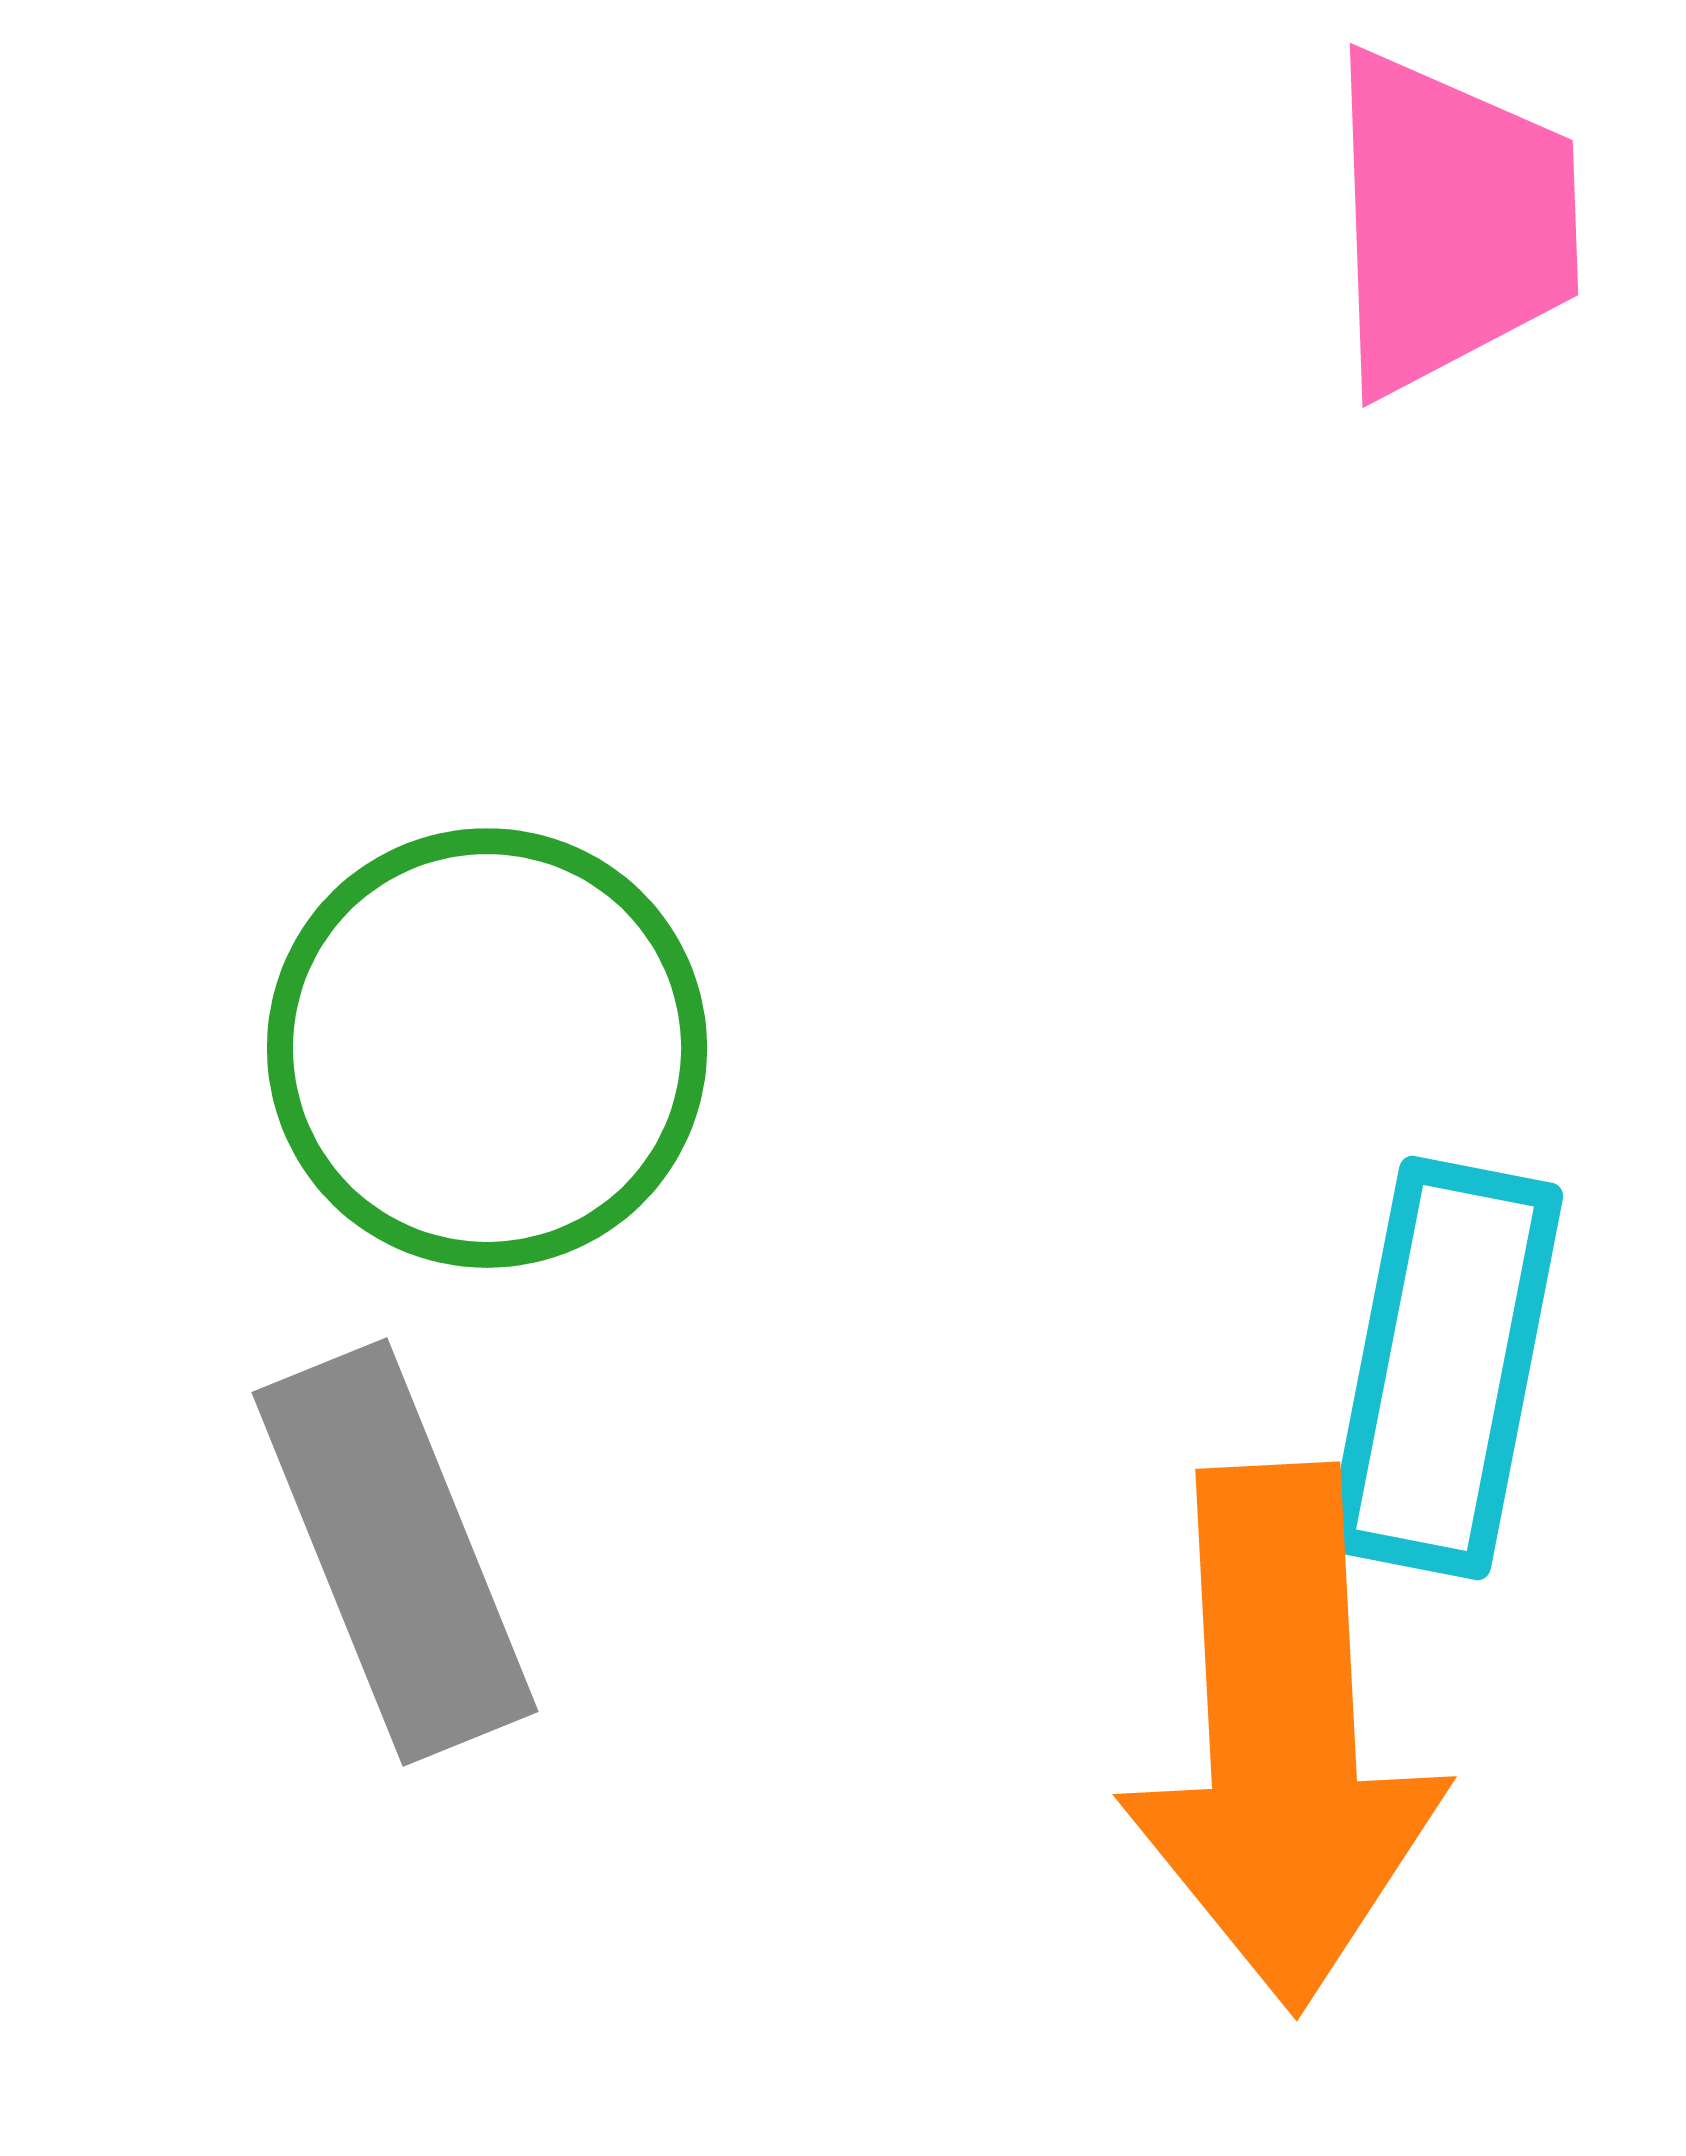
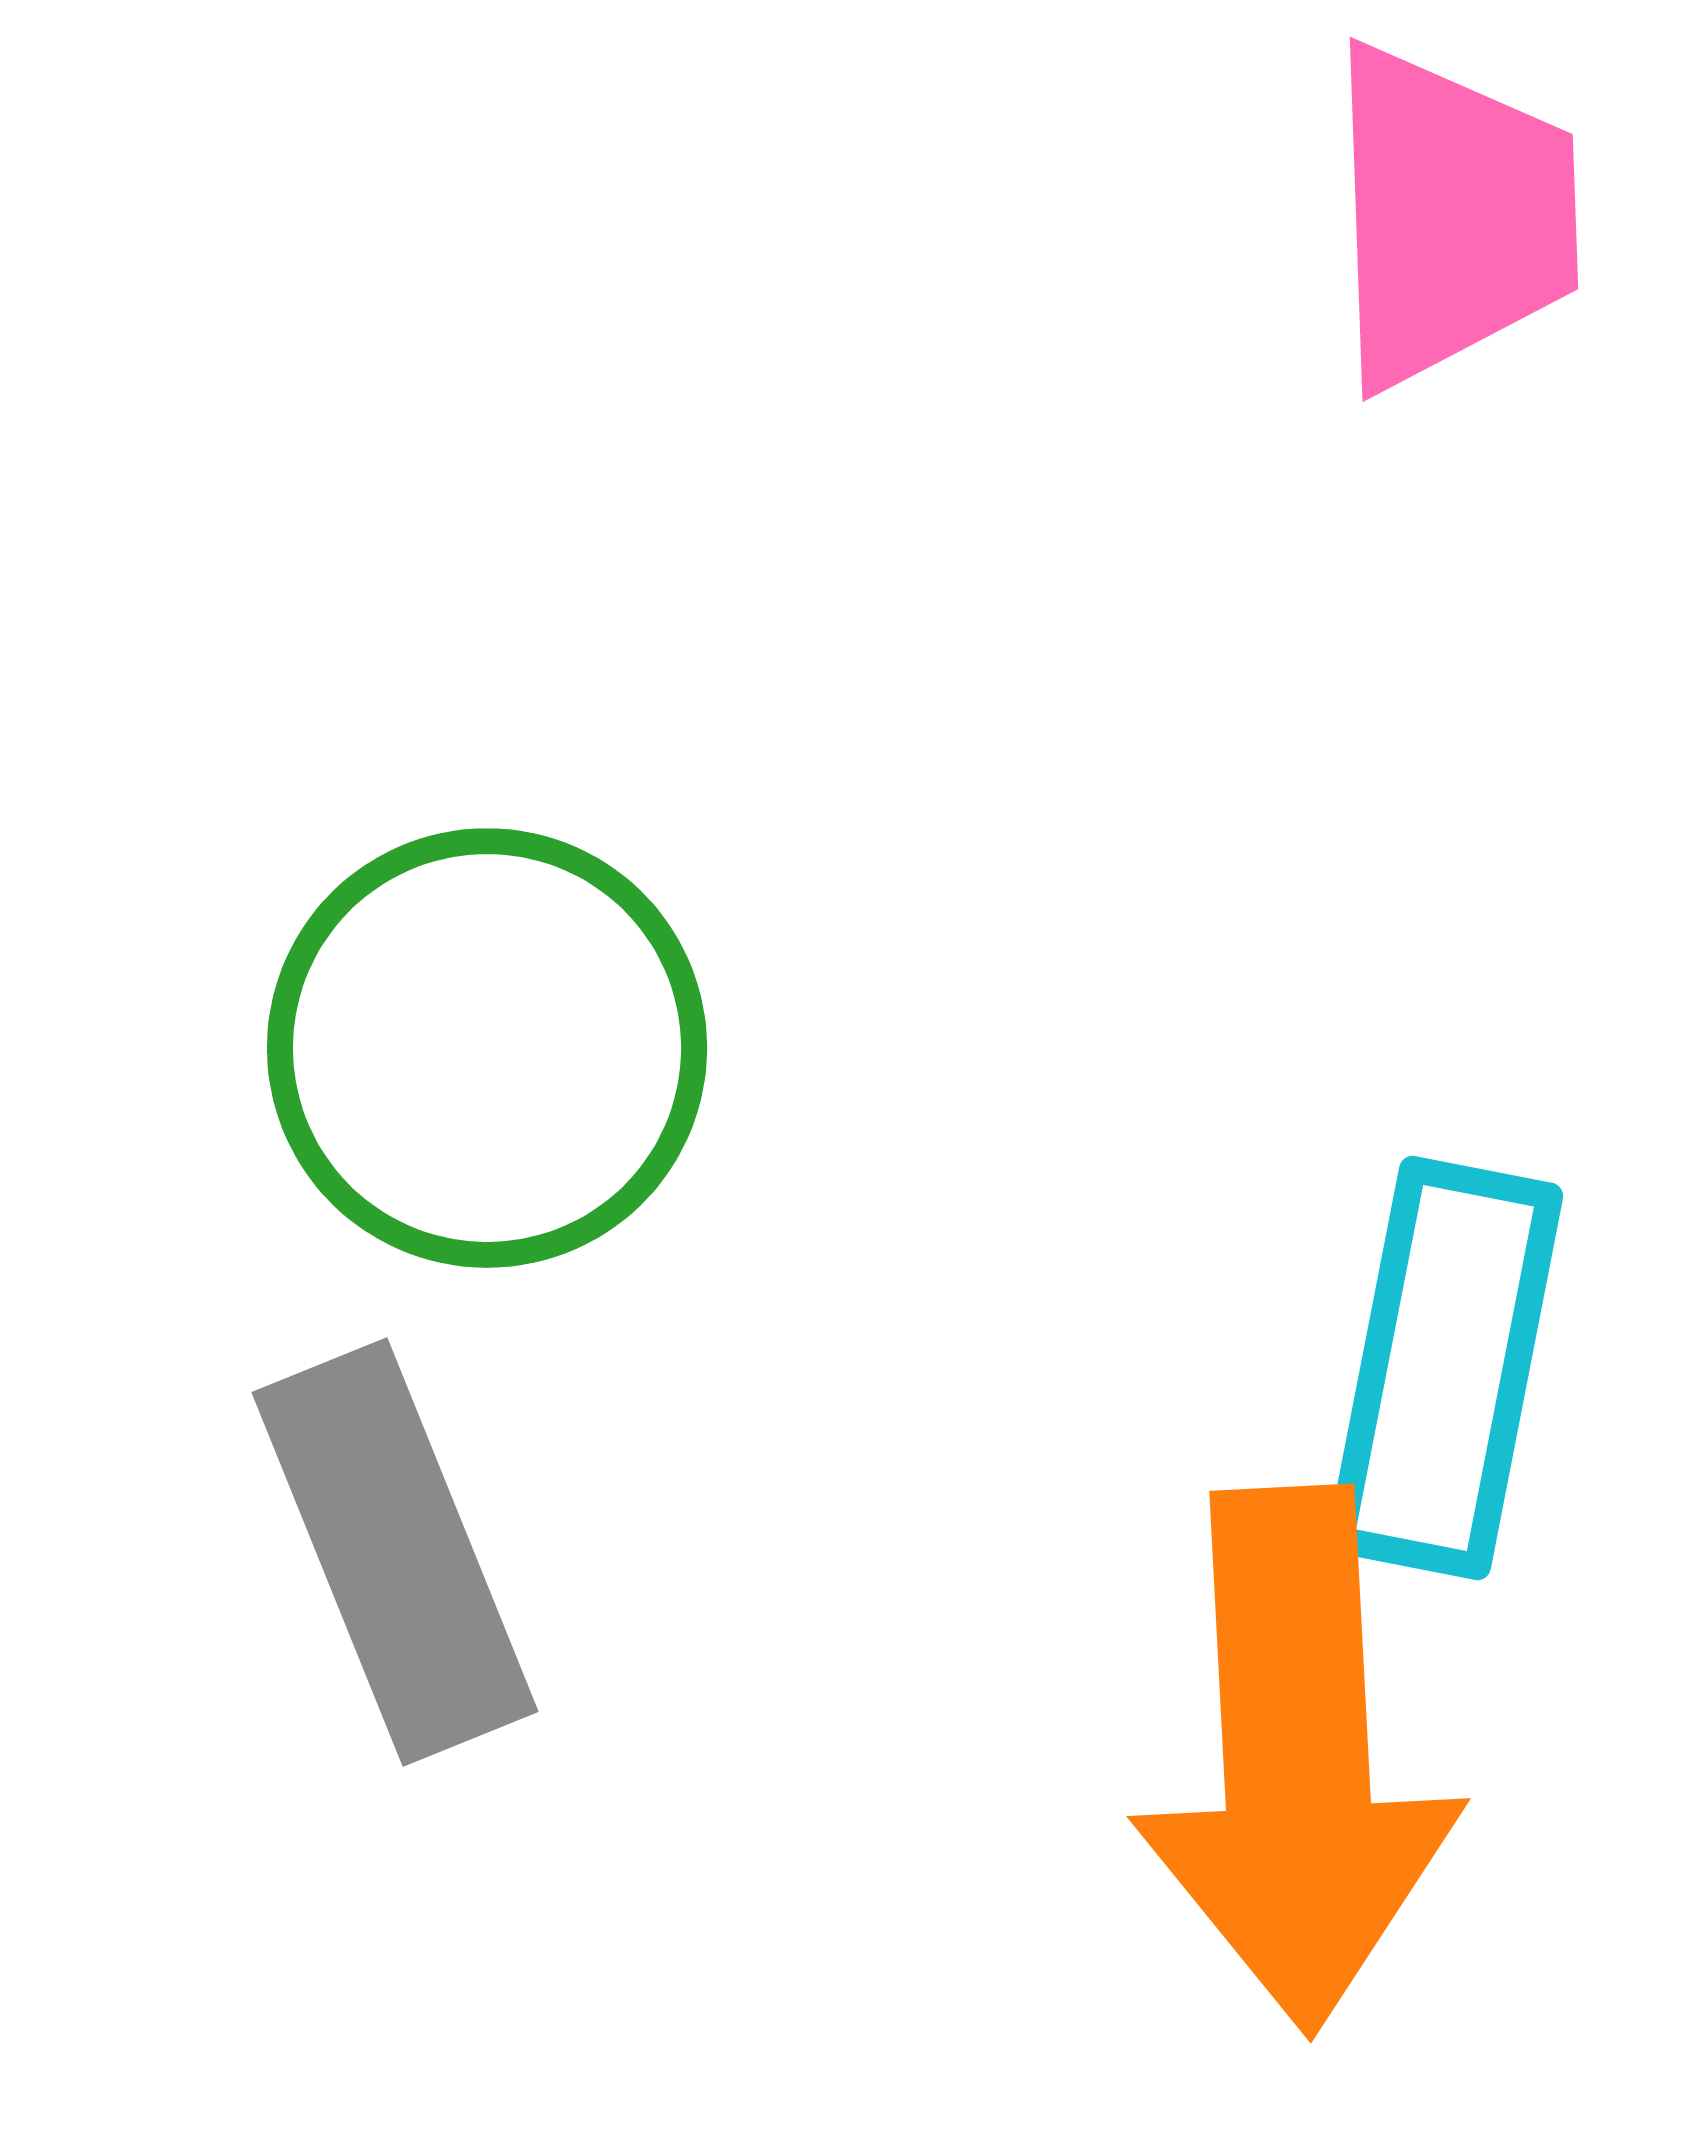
pink trapezoid: moved 6 px up
orange arrow: moved 14 px right, 22 px down
